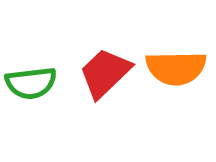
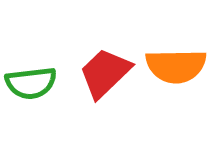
orange semicircle: moved 2 px up
